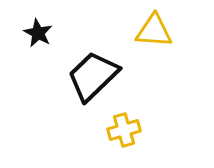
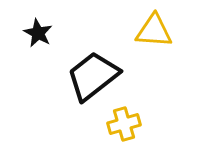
black trapezoid: rotated 6 degrees clockwise
yellow cross: moved 6 px up
